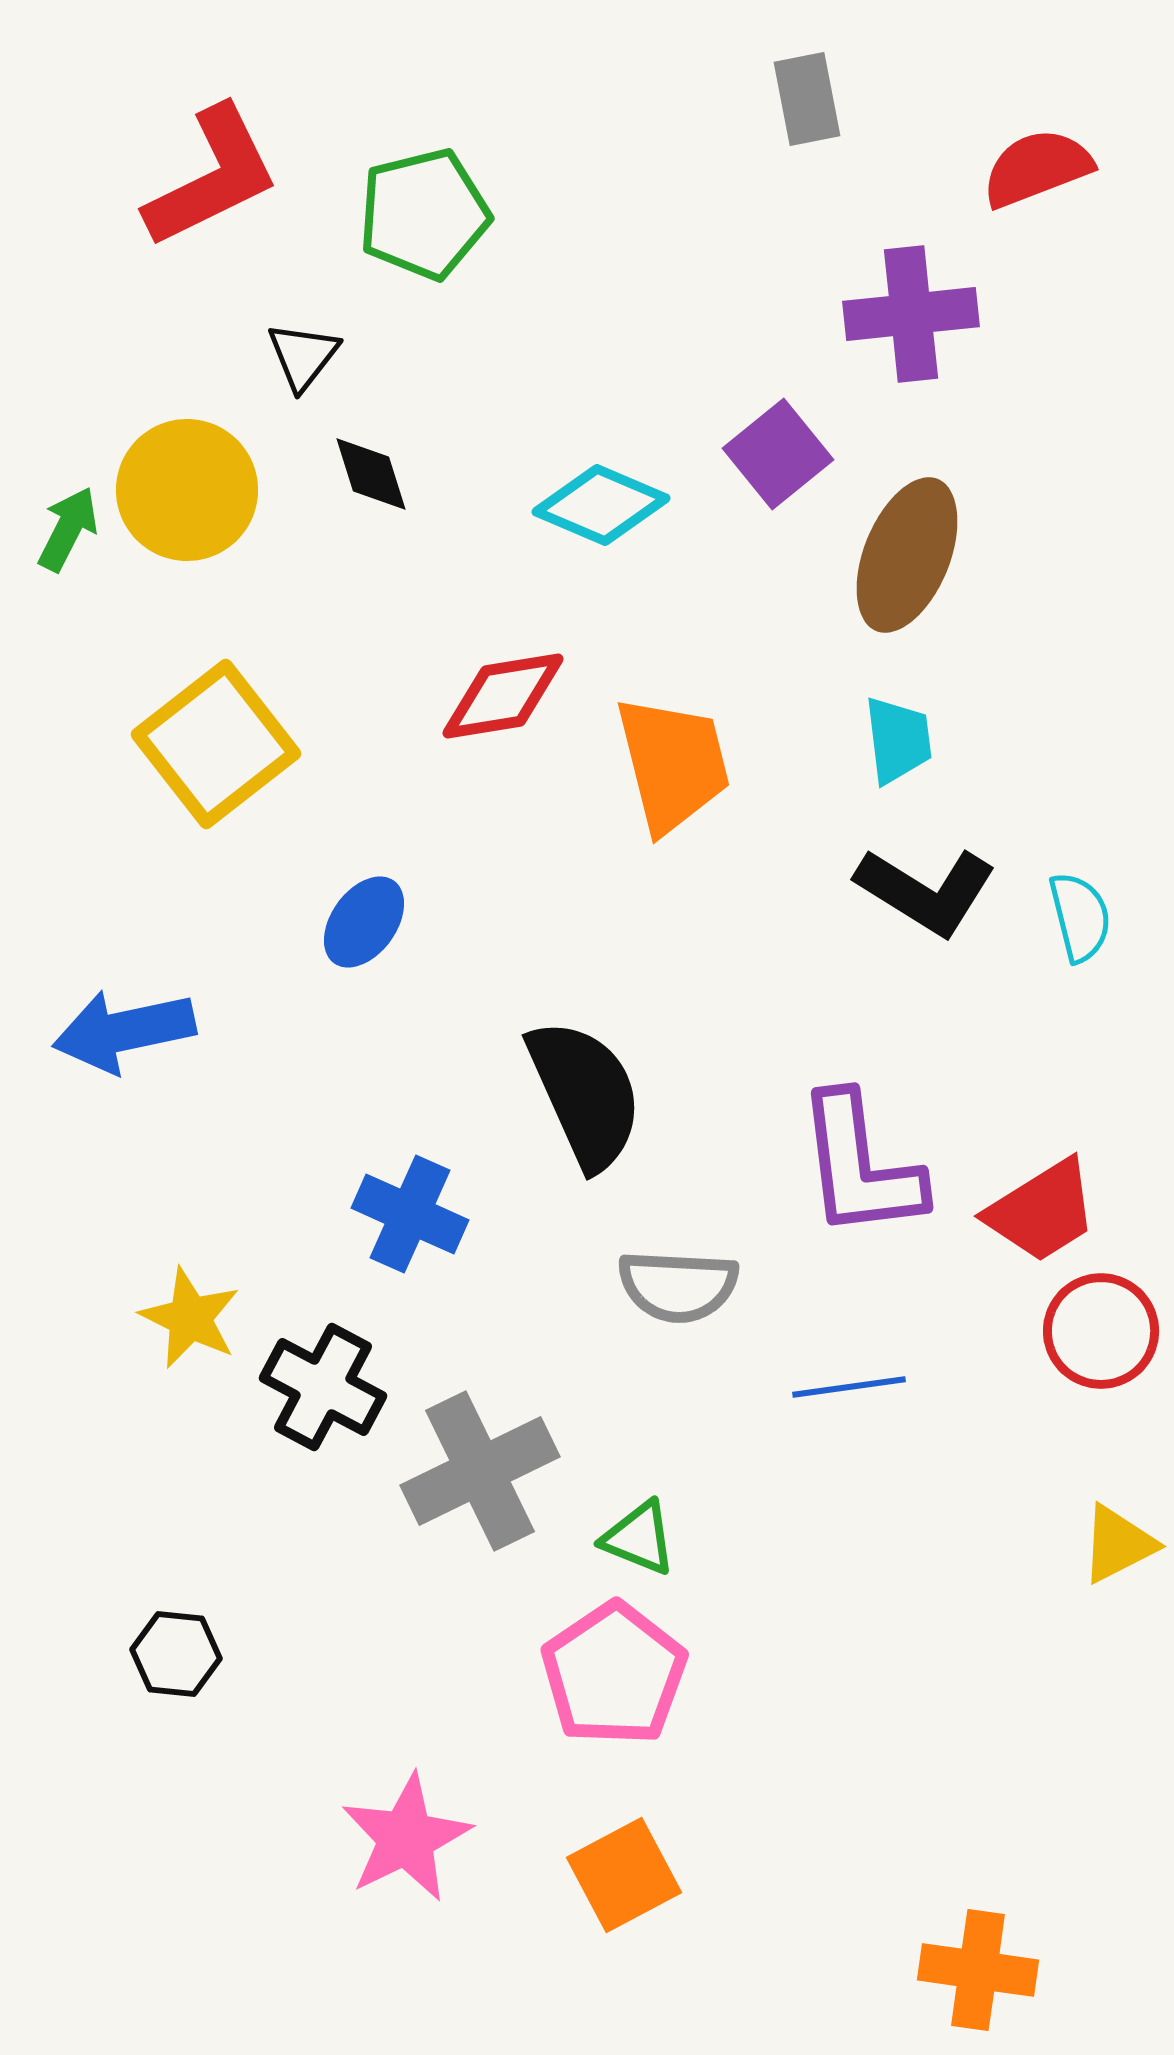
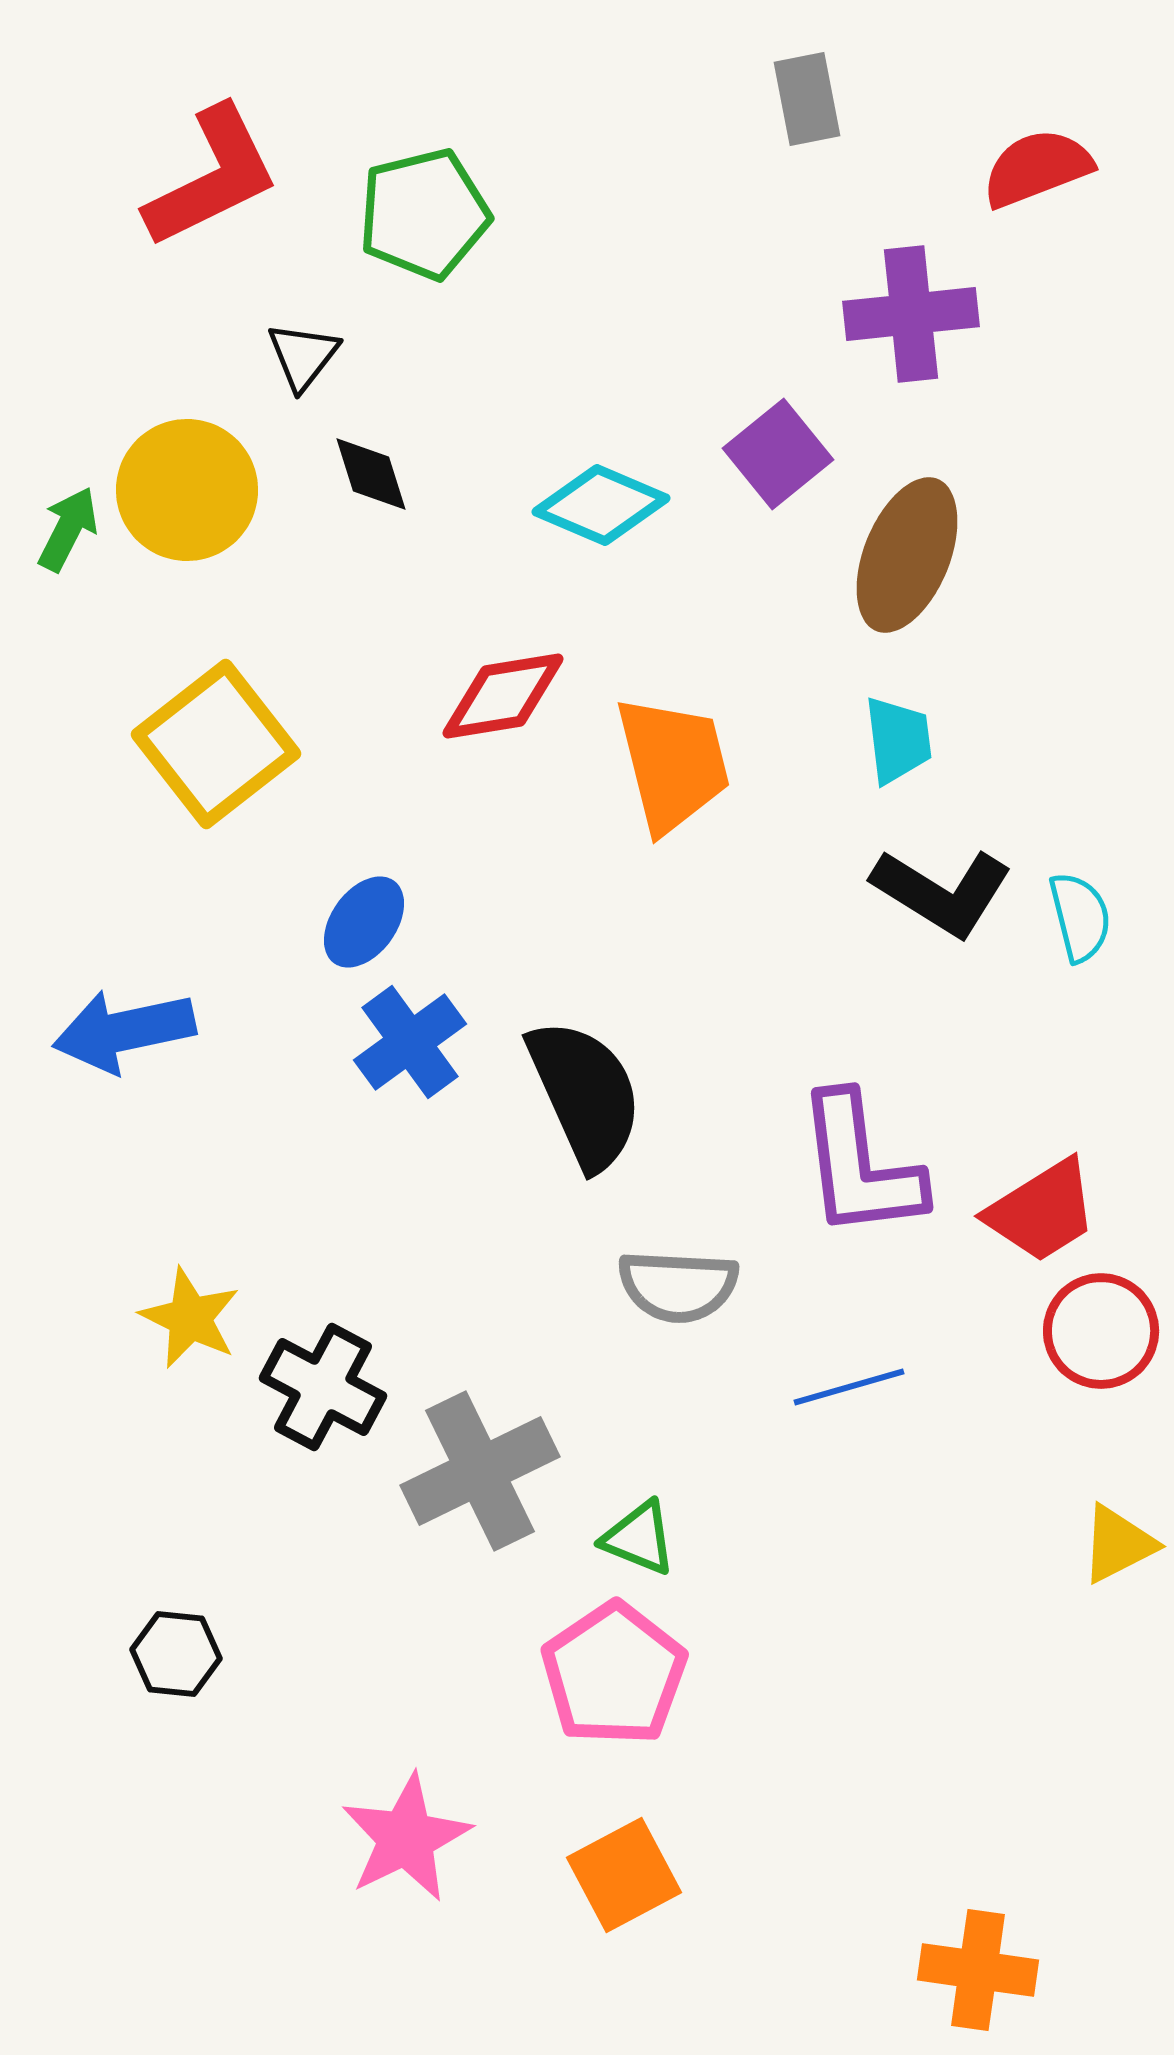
black L-shape: moved 16 px right, 1 px down
blue cross: moved 172 px up; rotated 30 degrees clockwise
blue line: rotated 8 degrees counterclockwise
